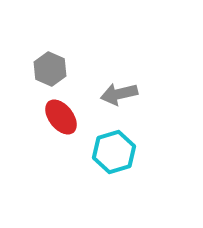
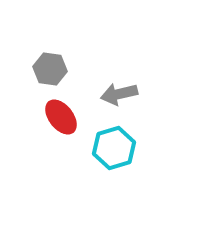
gray hexagon: rotated 16 degrees counterclockwise
cyan hexagon: moved 4 px up
